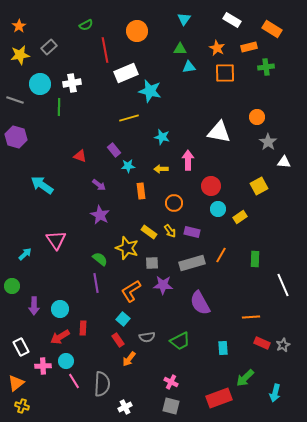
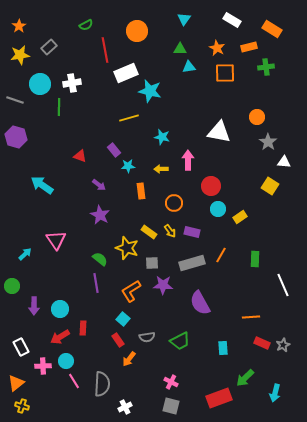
yellow square at (259, 186): moved 11 px right; rotated 30 degrees counterclockwise
